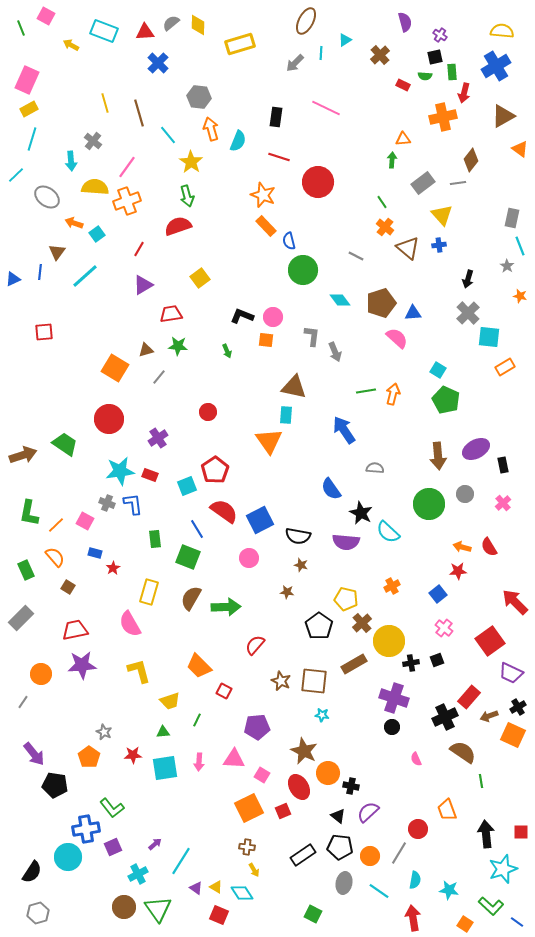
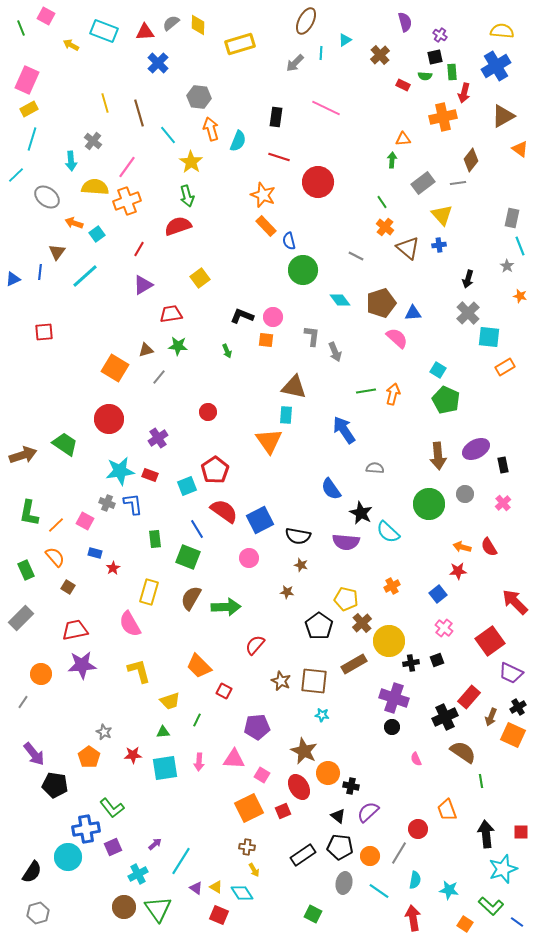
brown arrow at (489, 716): moved 2 px right, 1 px down; rotated 48 degrees counterclockwise
